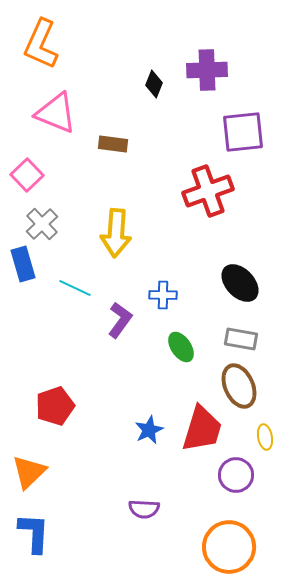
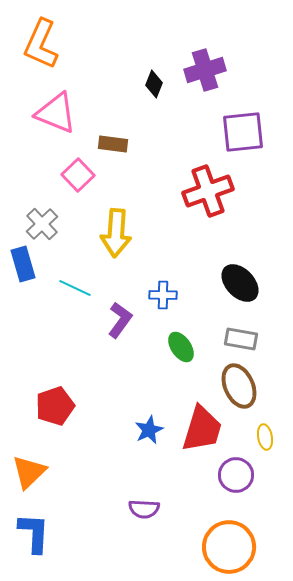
purple cross: moved 2 px left; rotated 15 degrees counterclockwise
pink square: moved 51 px right
